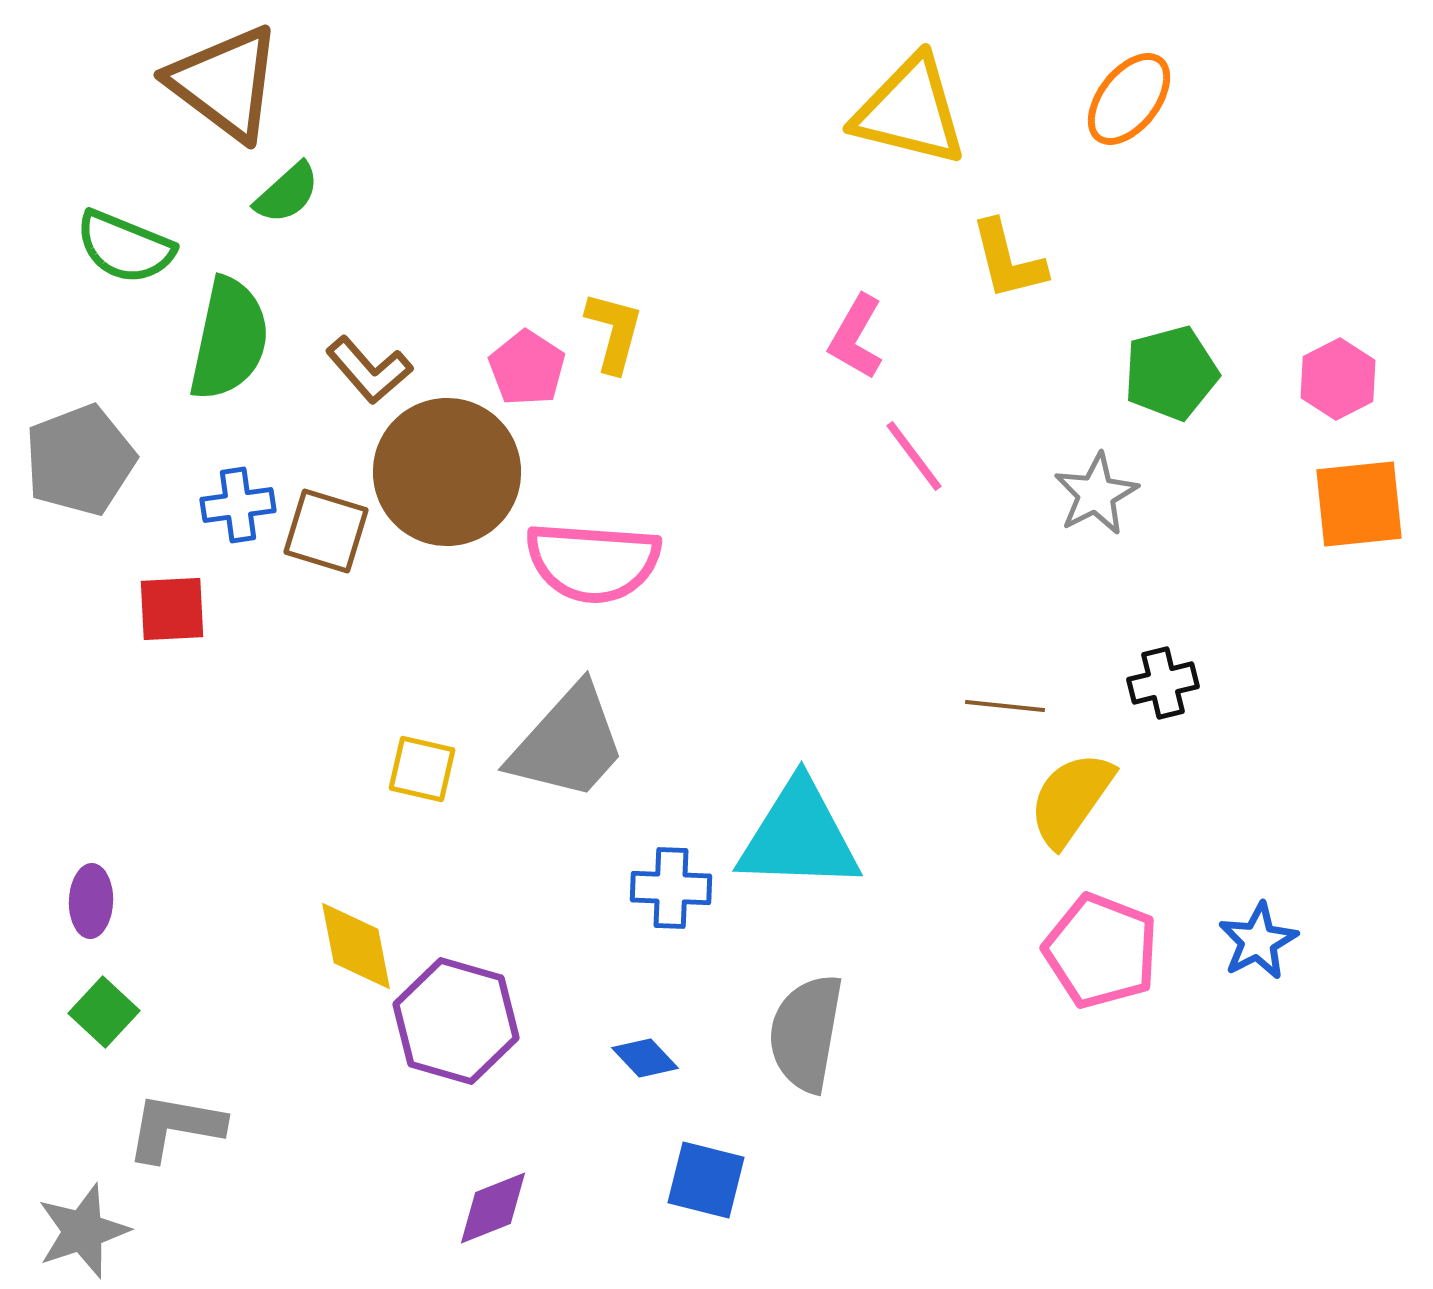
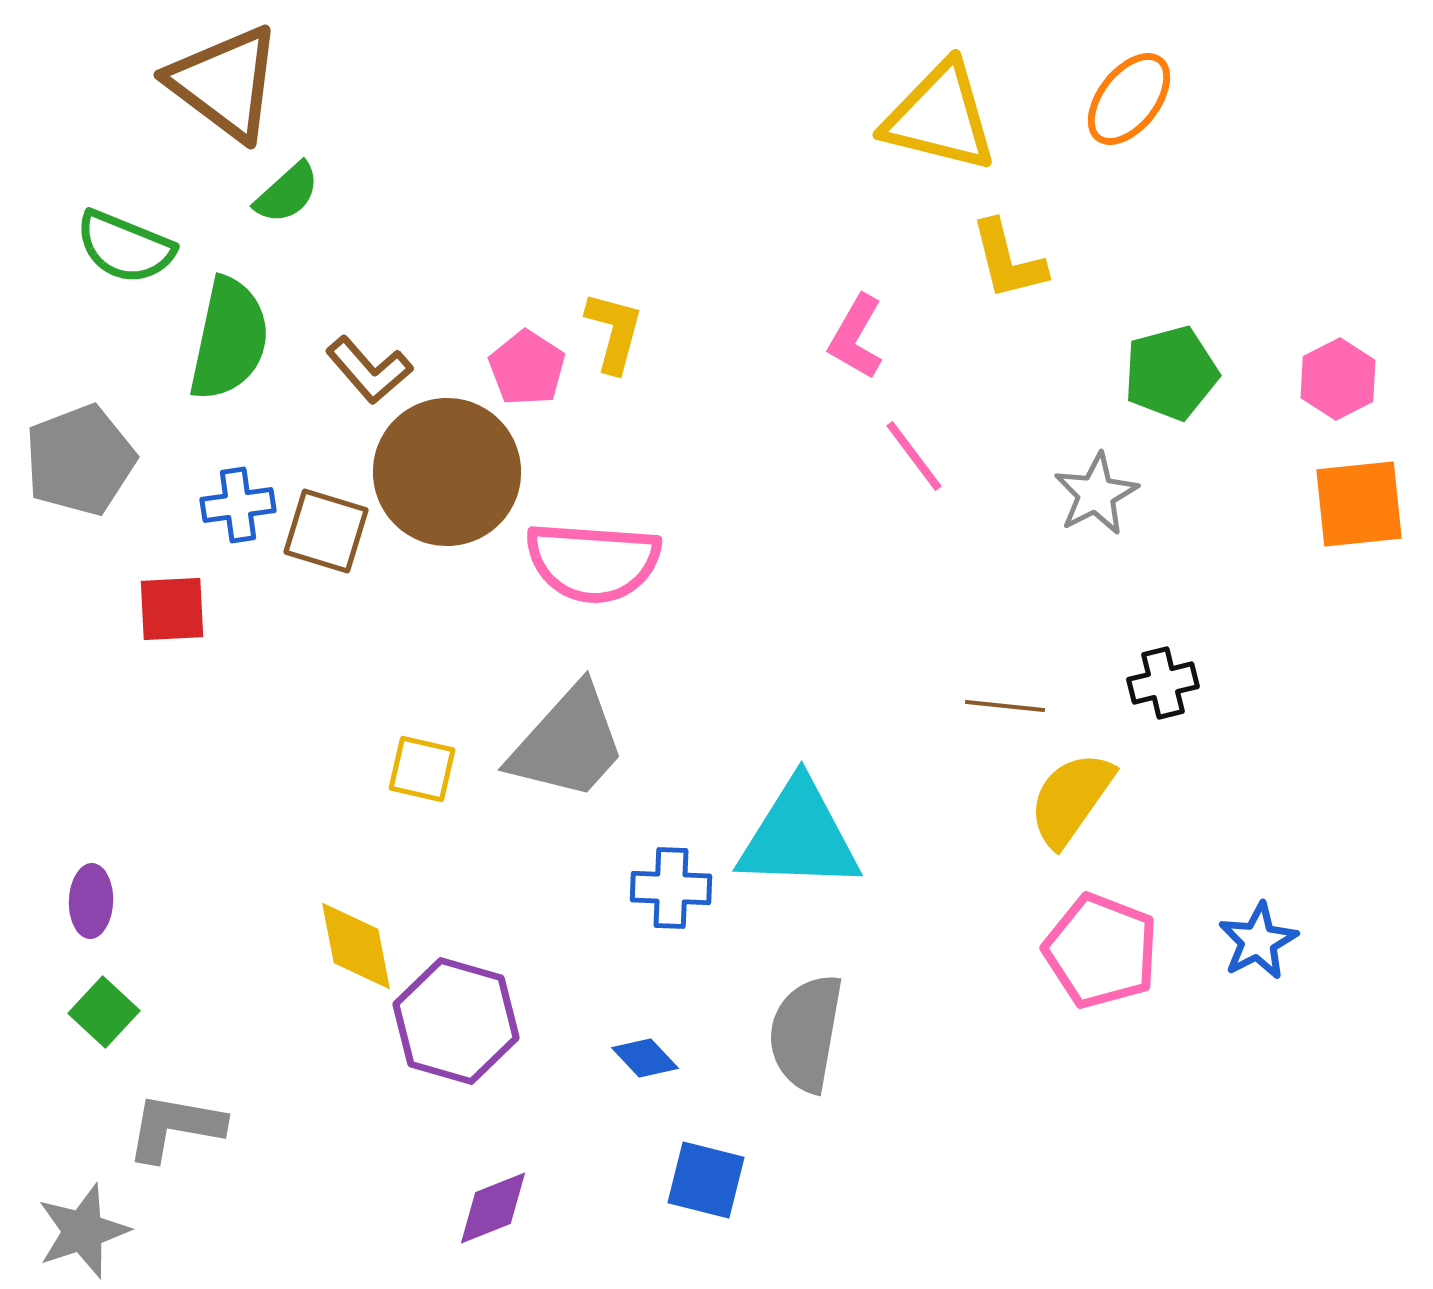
yellow triangle at (910, 111): moved 30 px right, 6 px down
